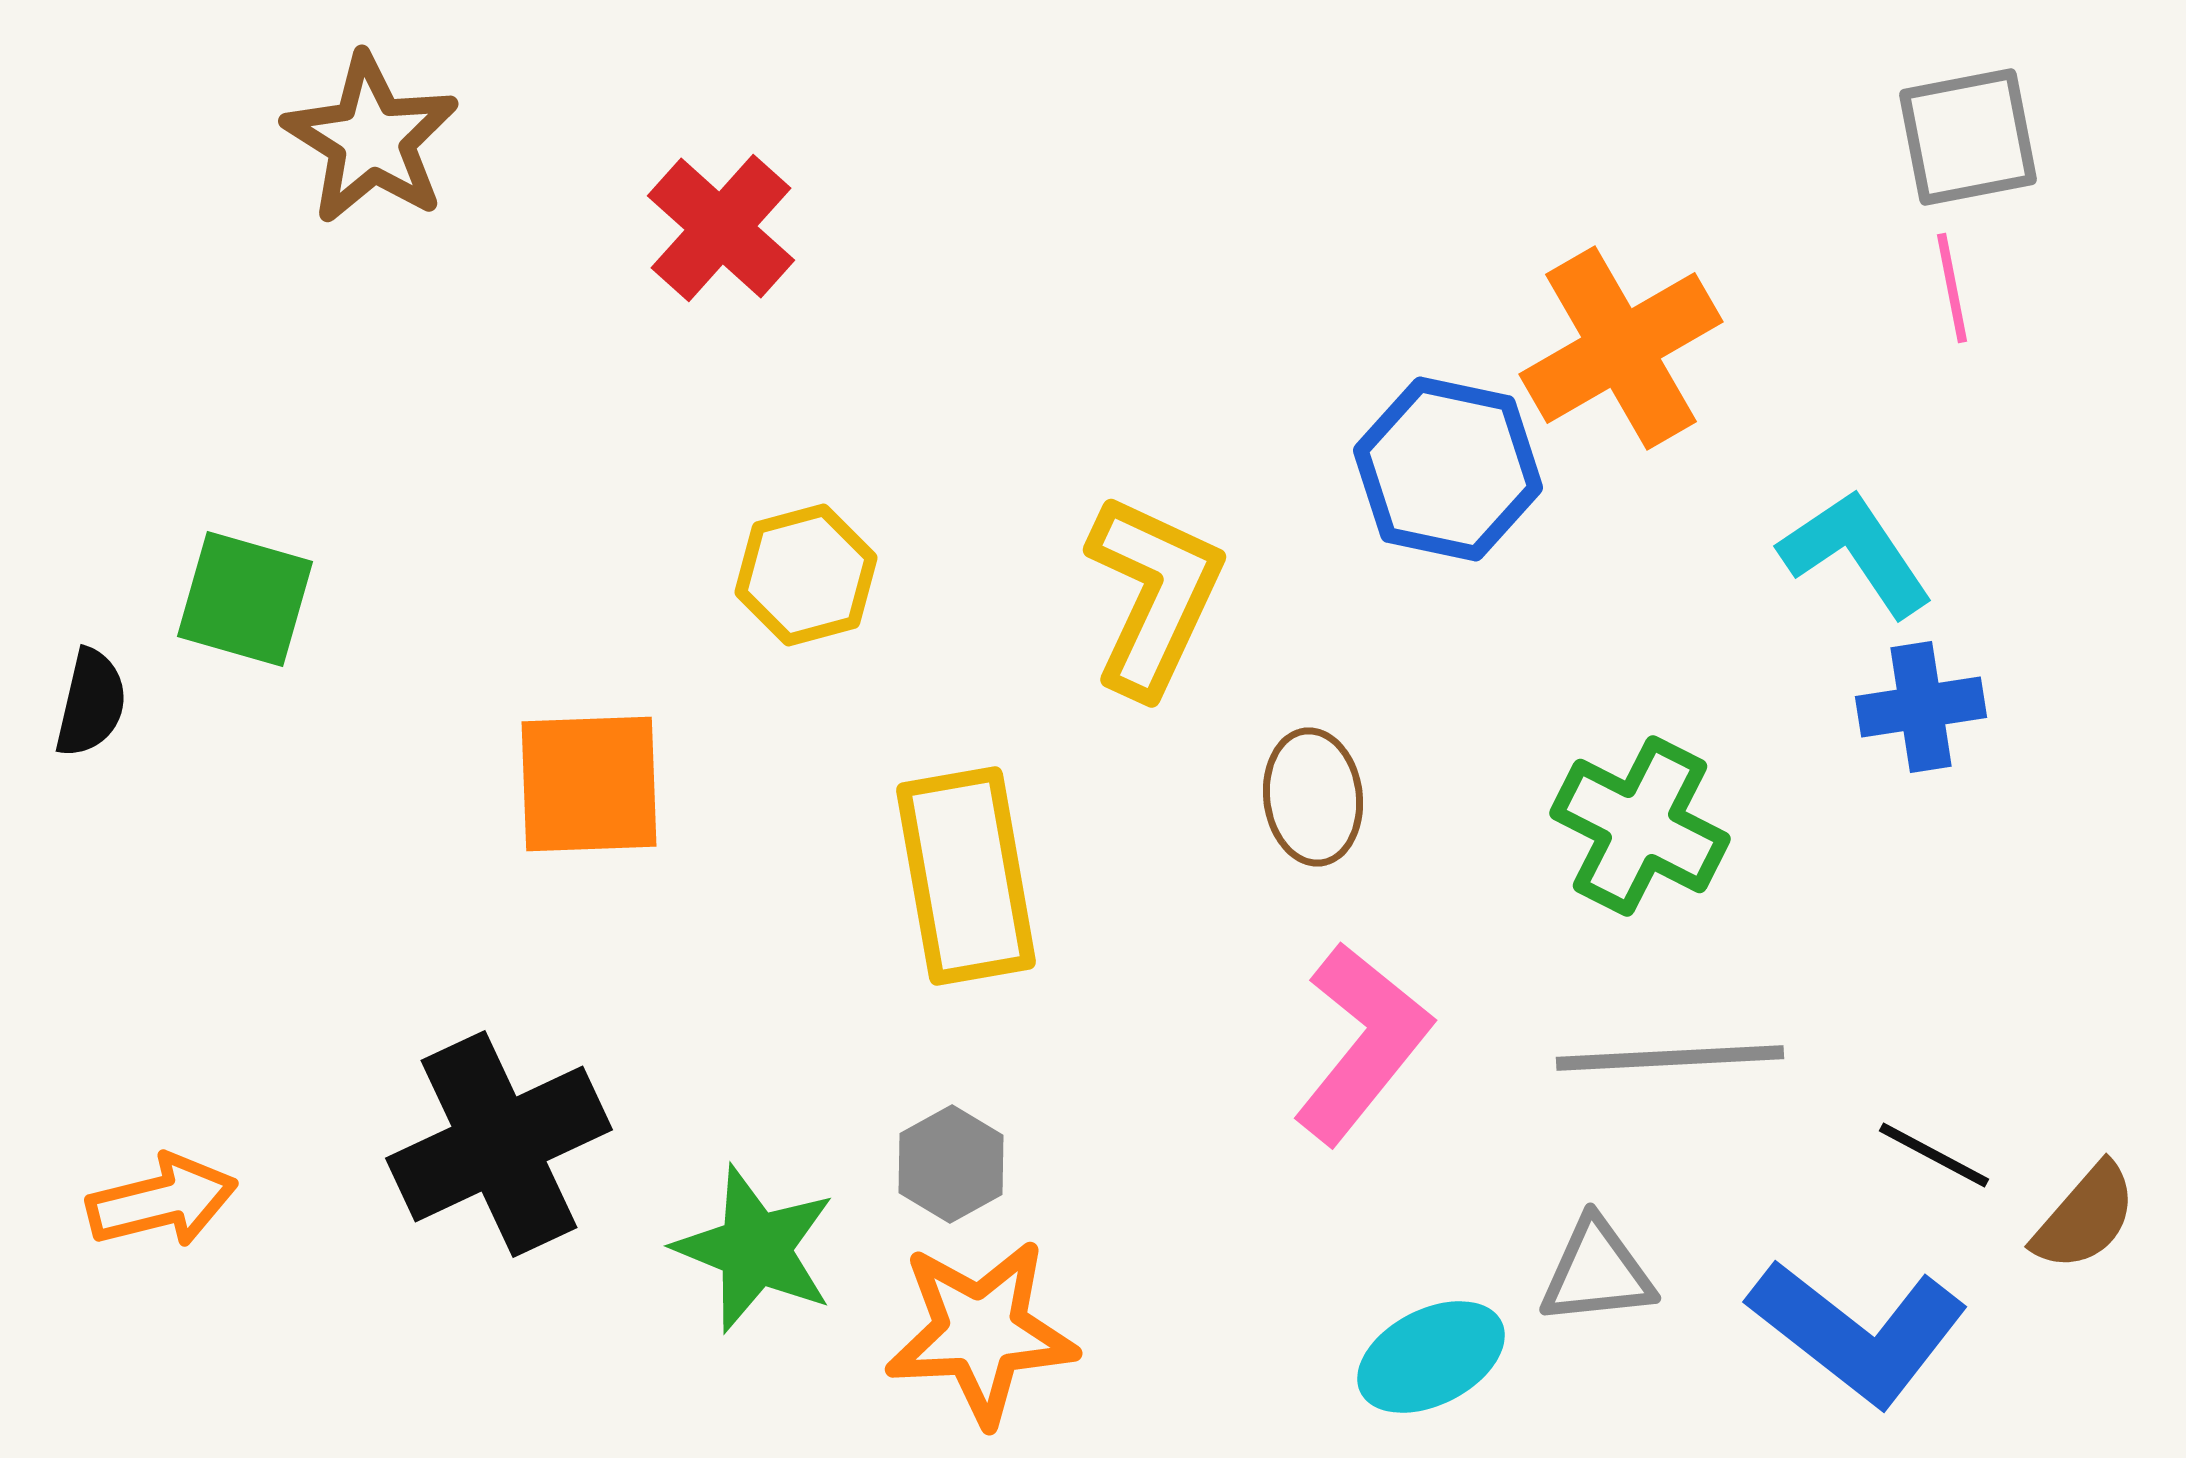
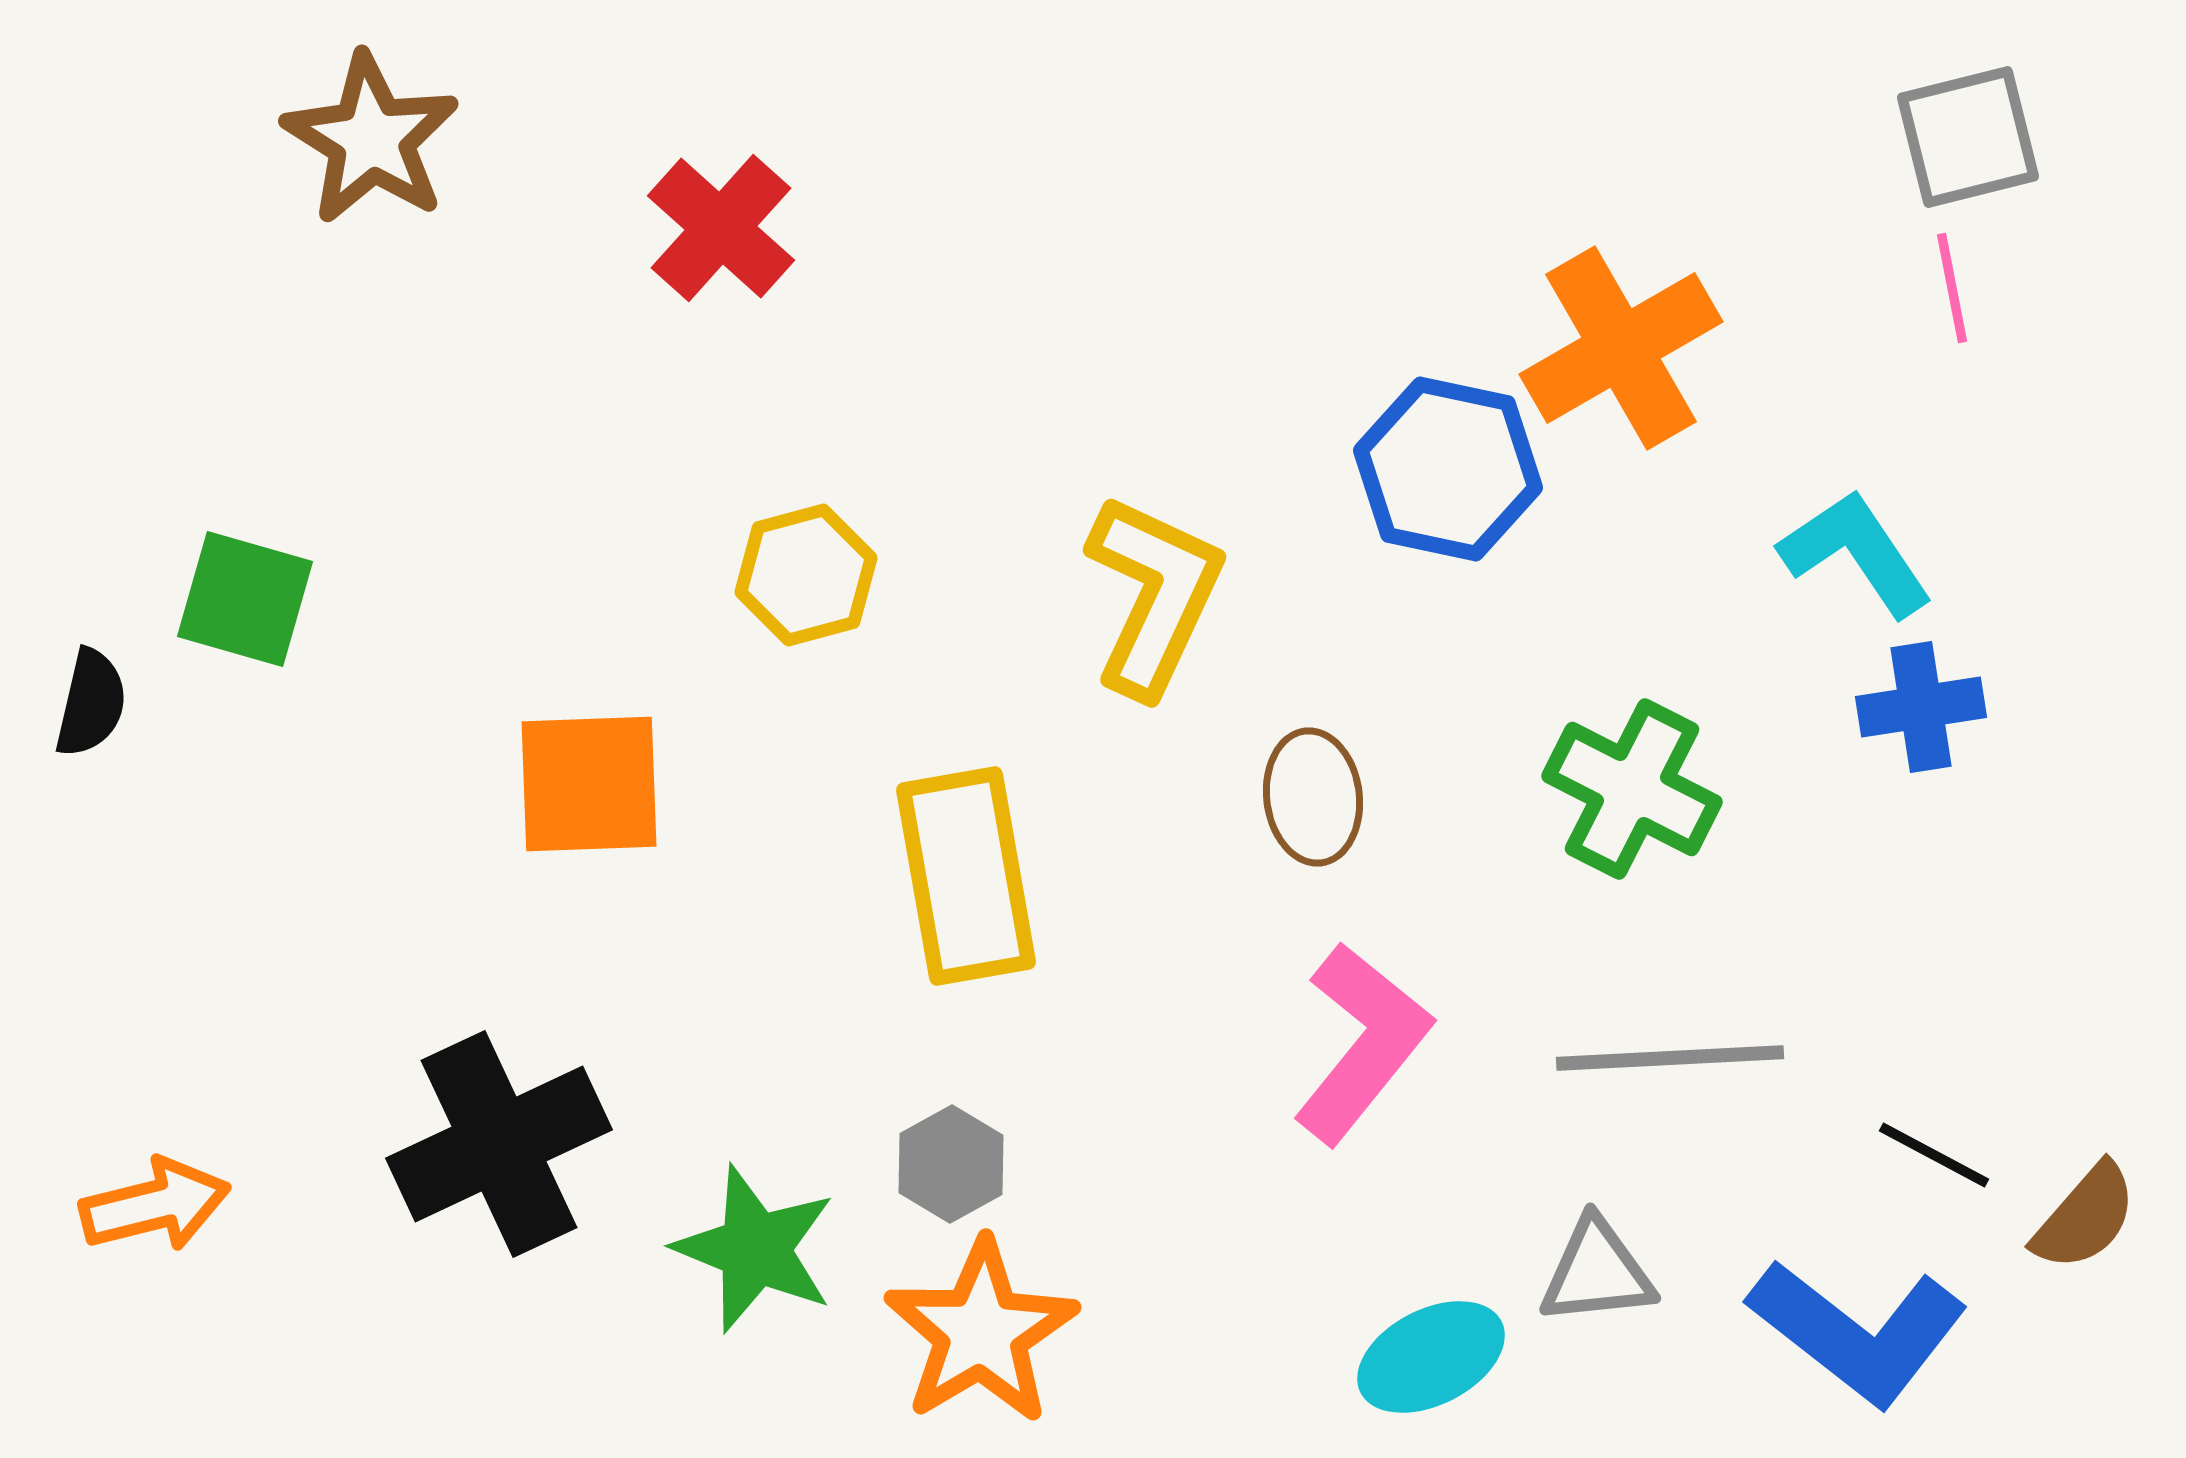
gray square: rotated 3 degrees counterclockwise
green cross: moved 8 px left, 37 px up
orange arrow: moved 7 px left, 4 px down
orange star: rotated 28 degrees counterclockwise
